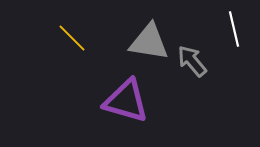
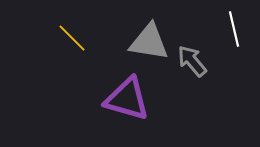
purple triangle: moved 1 px right, 2 px up
